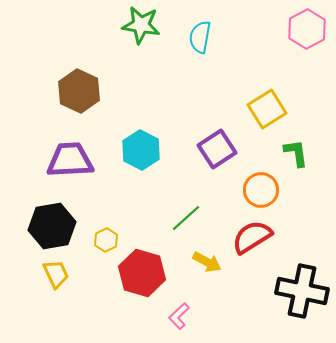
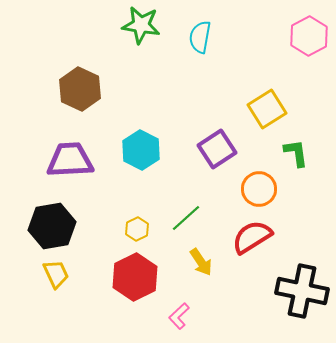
pink hexagon: moved 2 px right, 7 px down
brown hexagon: moved 1 px right, 2 px up
orange circle: moved 2 px left, 1 px up
yellow hexagon: moved 31 px right, 11 px up
yellow arrow: moved 6 px left; rotated 28 degrees clockwise
red hexagon: moved 7 px left, 4 px down; rotated 18 degrees clockwise
